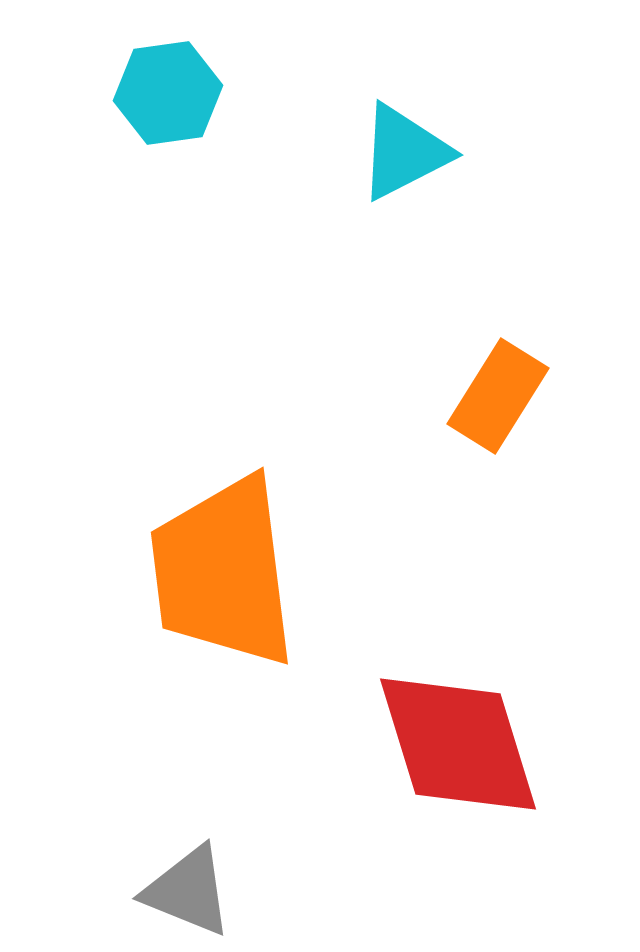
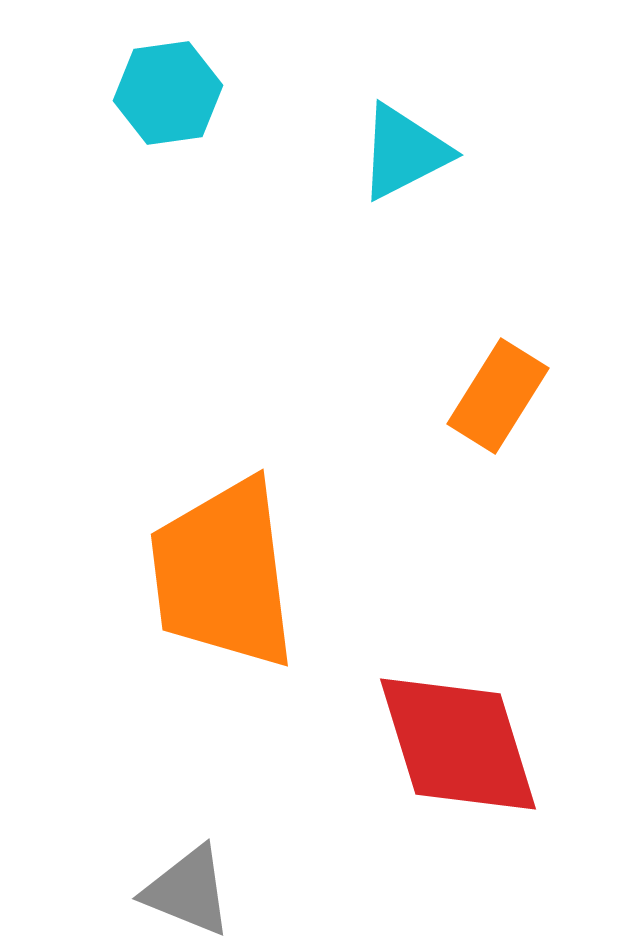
orange trapezoid: moved 2 px down
